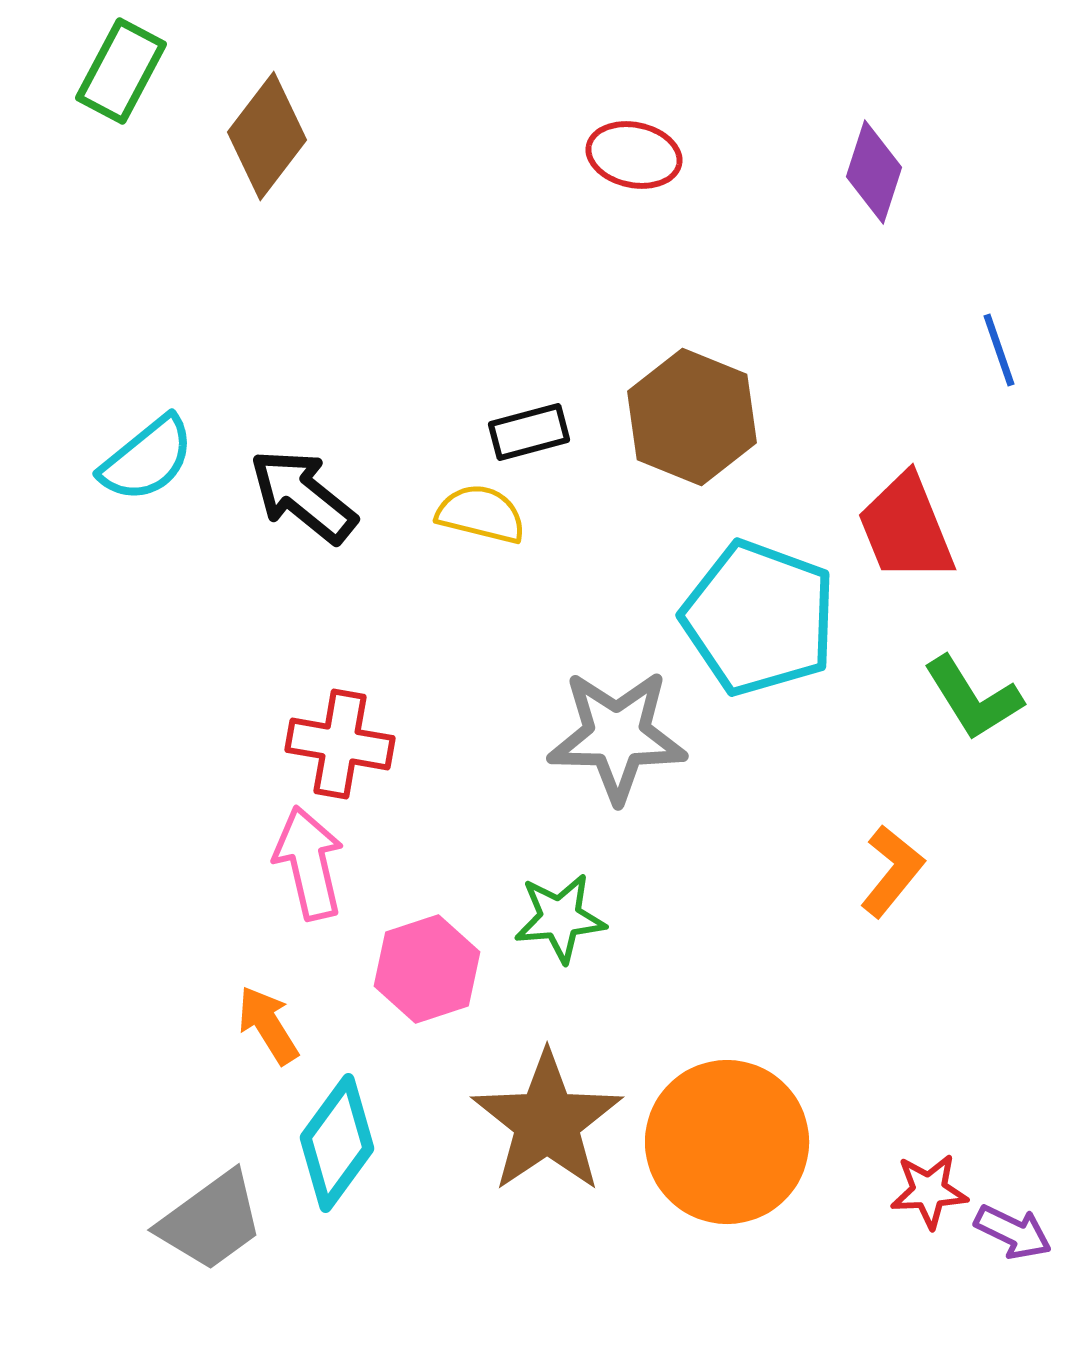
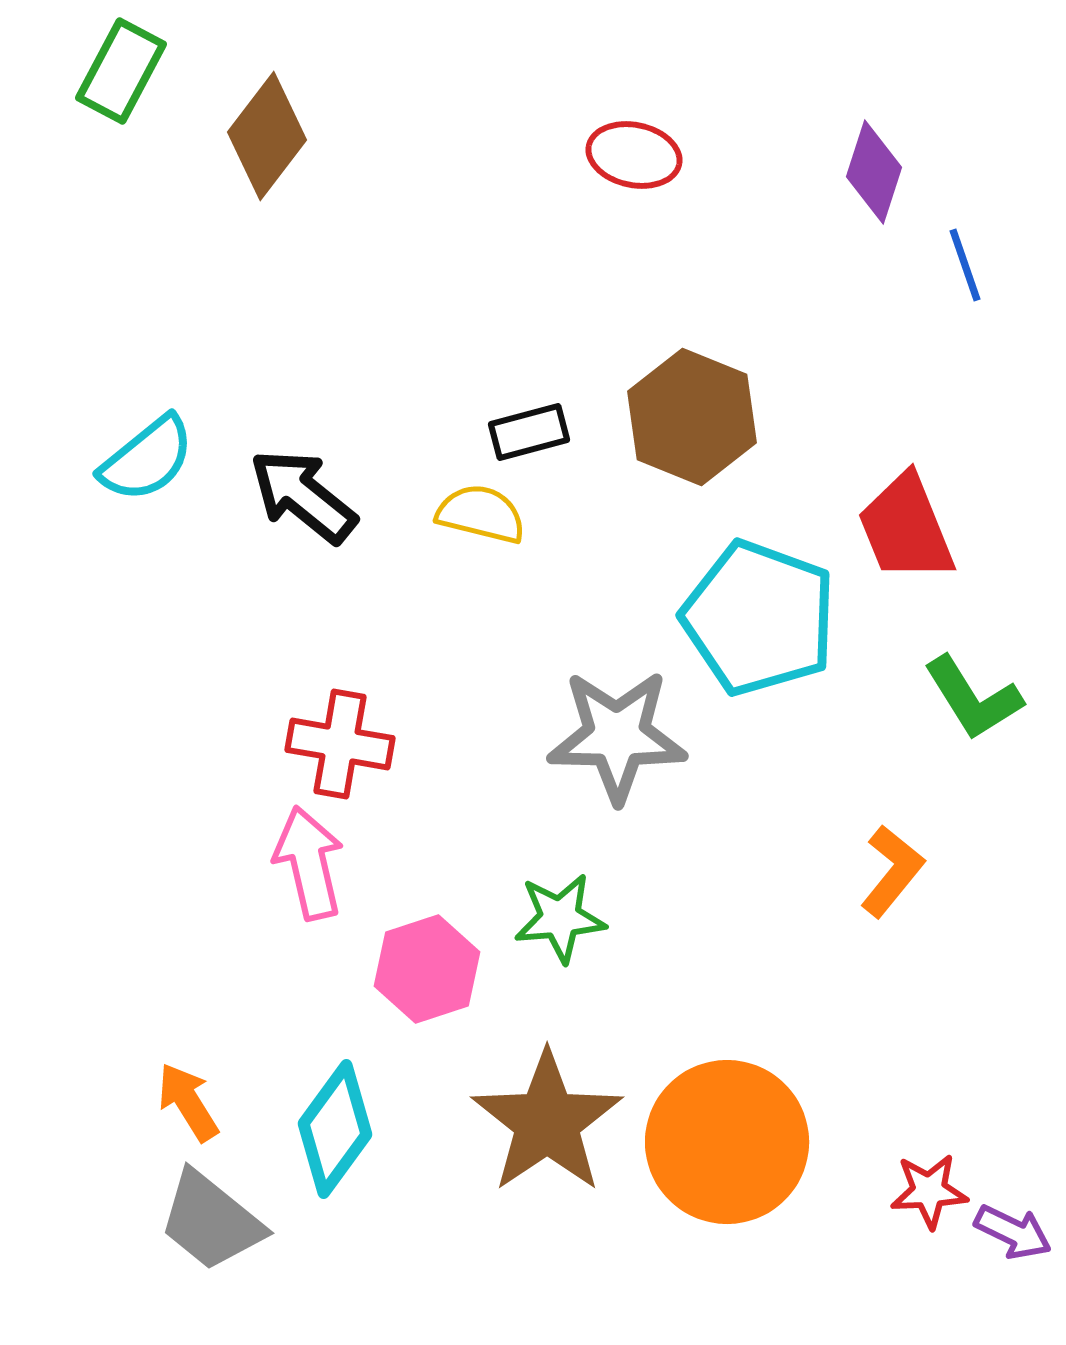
blue line: moved 34 px left, 85 px up
orange arrow: moved 80 px left, 77 px down
cyan diamond: moved 2 px left, 14 px up
gray trapezoid: rotated 75 degrees clockwise
